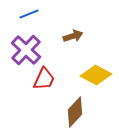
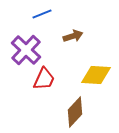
blue line: moved 13 px right
yellow diamond: rotated 24 degrees counterclockwise
